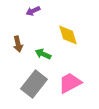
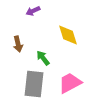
green arrow: moved 4 px down; rotated 28 degrees clockwise
gray rectangle: rotated 32 degrees counterclockwise
